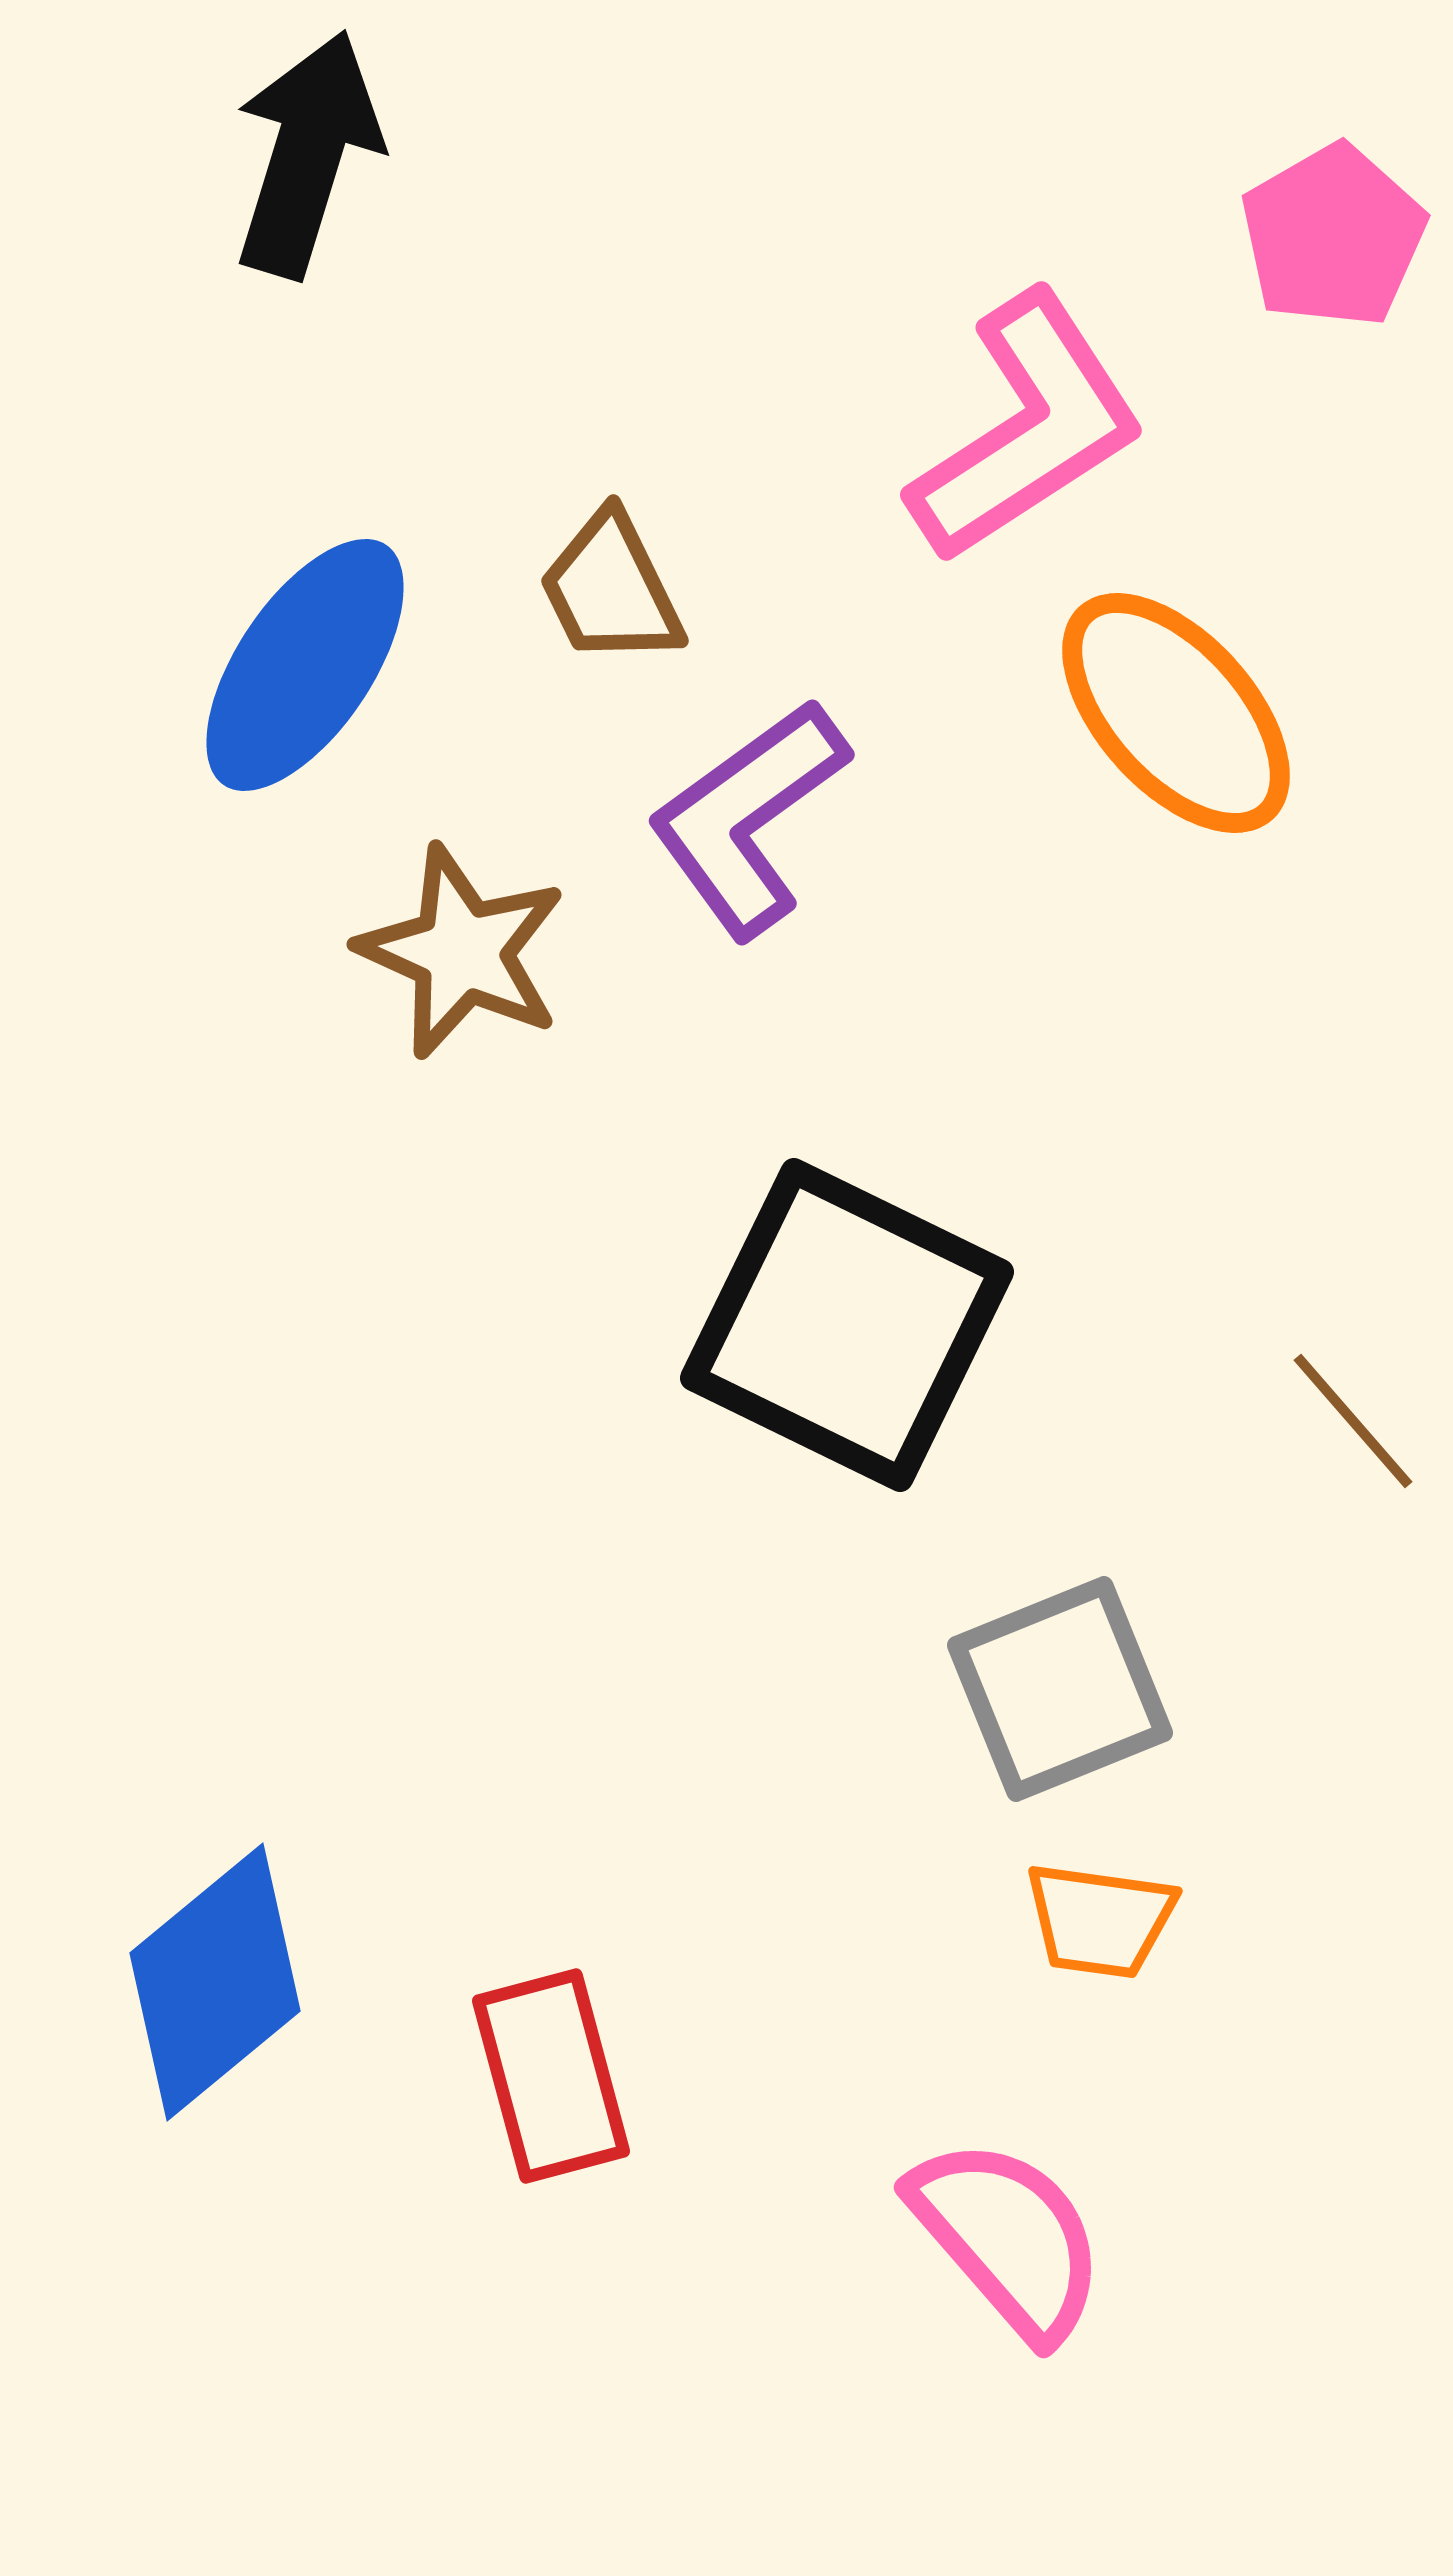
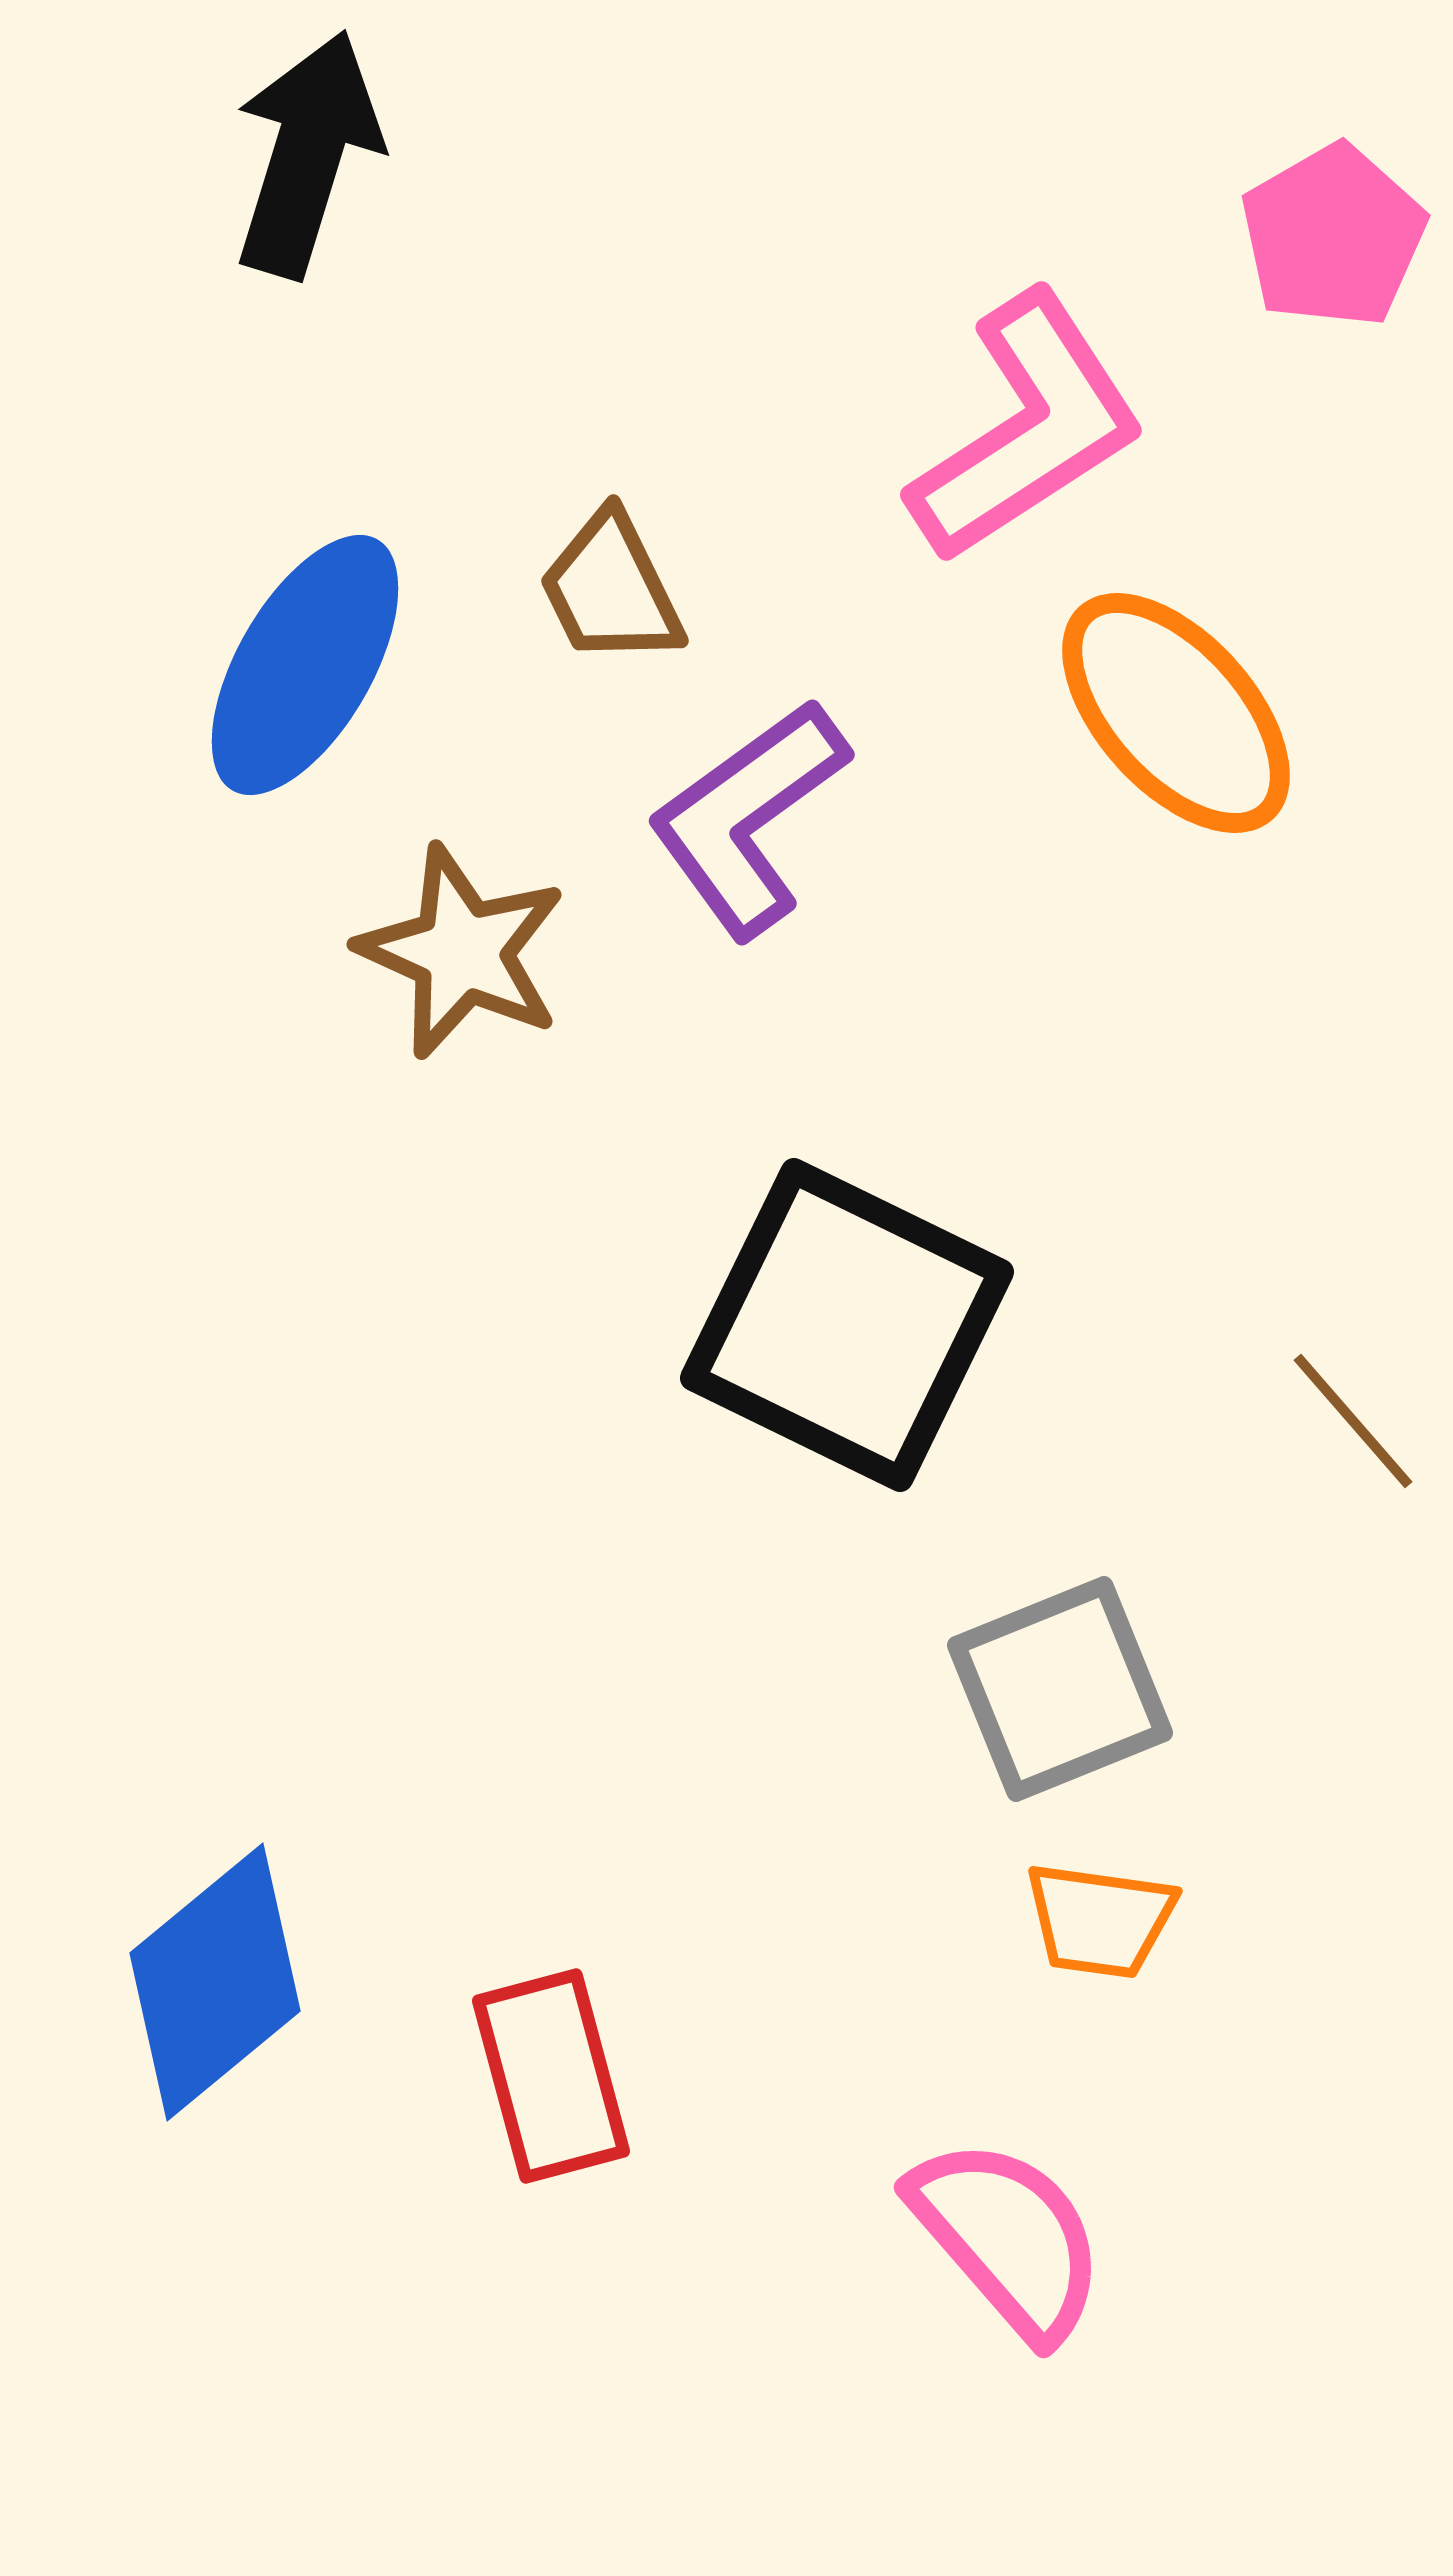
blue ellipse: rotated 4 degrees counterclockwise
